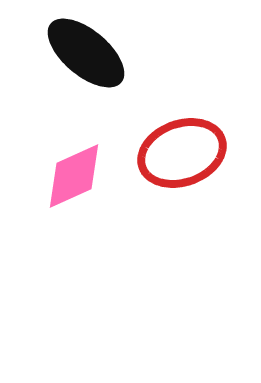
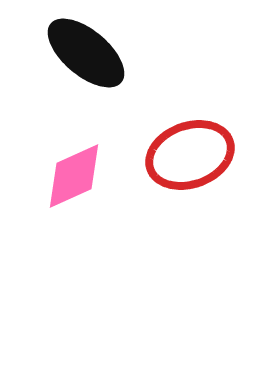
red ellipse: moved 8 px right, 2 px down
